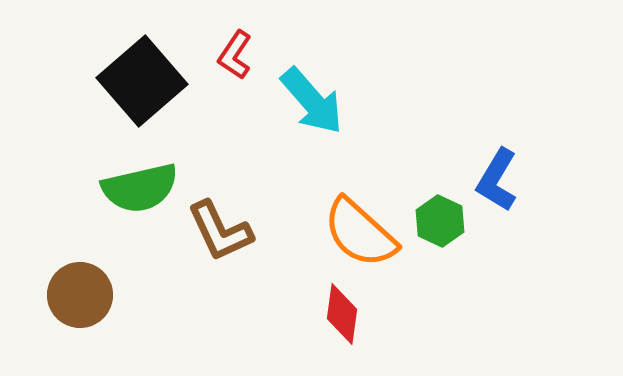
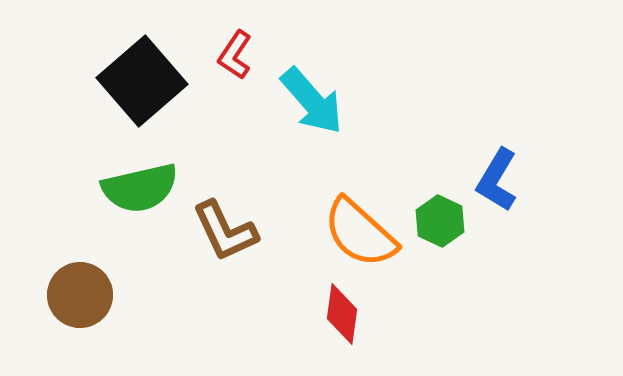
brown L-shape: moved 5 px right
